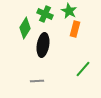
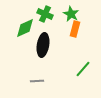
green star: moved 2 px right, 3 px down
green diamond: rotated 35 degrees clockwise
